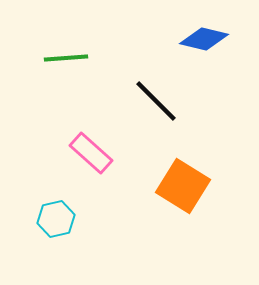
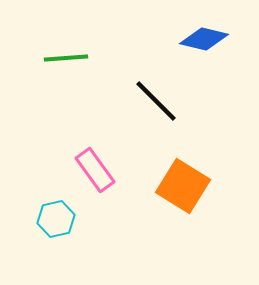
pink rectangle: moved 4 px right, 17 px down; rotated 12 degrees clockwise
